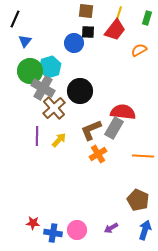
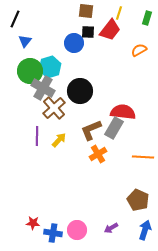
red trapezoid: moved 5 px left
orange line: moved 1 px down
